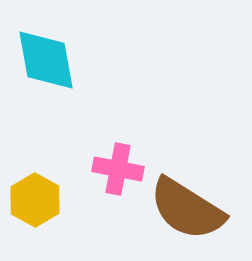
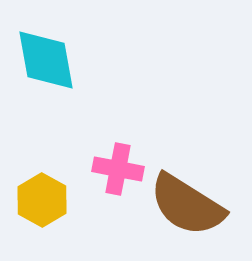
yellow hexagon: moved 7 px right
brown semicircle: moved 4 px up
